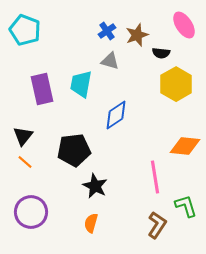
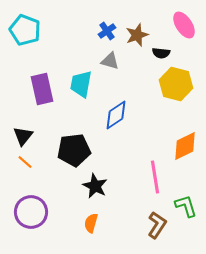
yellow hexagon: rotated 16 degrees counterclockwise
orange diamond: rotated 32 degrees counterclockwise
